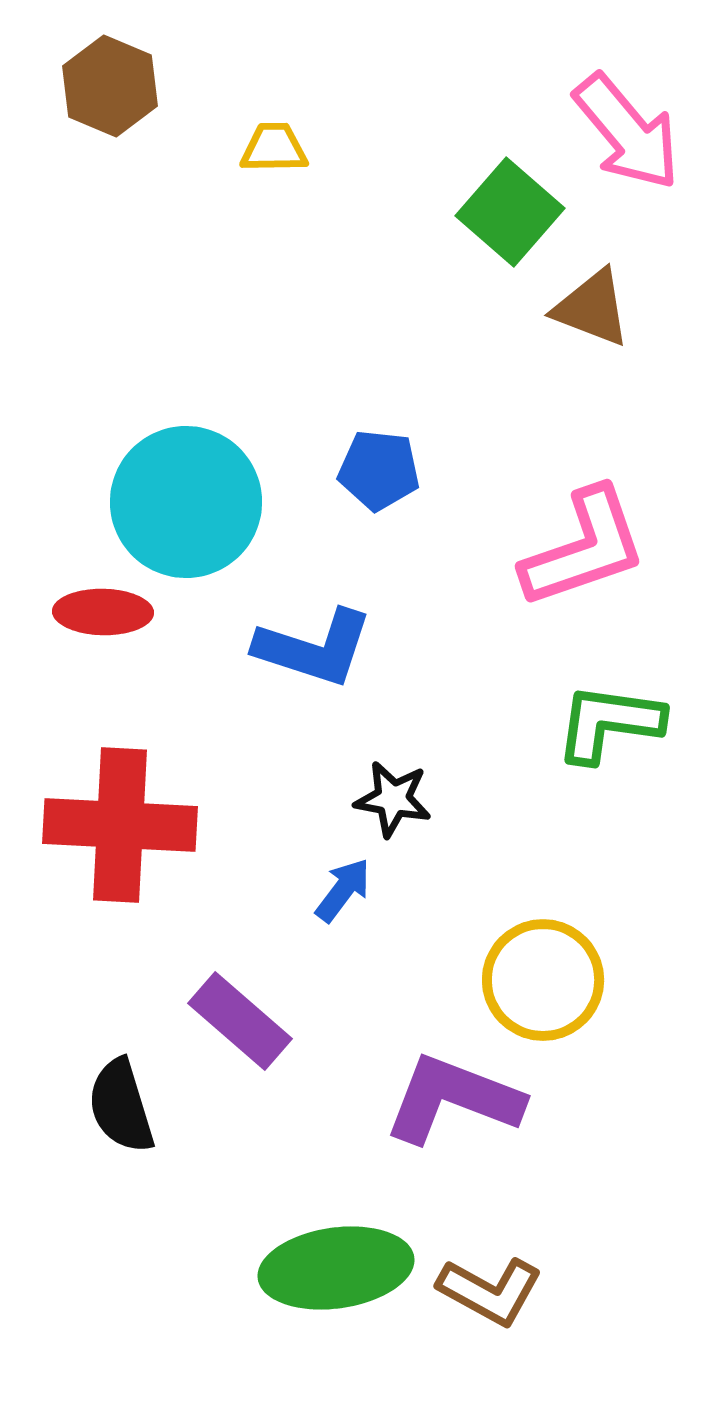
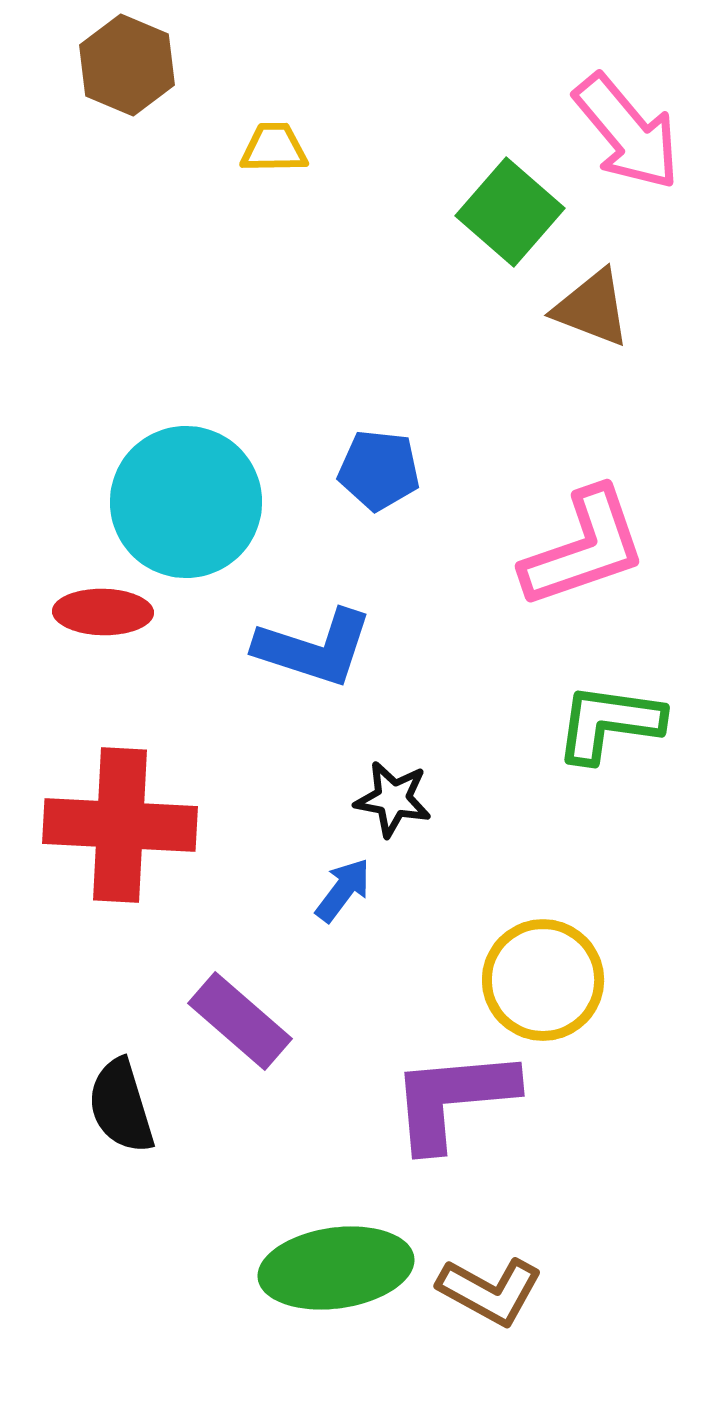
brown hexagon: moved 17 px right, 21 px up
purple L-shape: rotated 26 degrees counterclockwise
